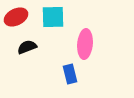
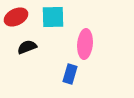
blue rectangle: rotated 30 degrees clockwise
